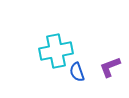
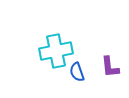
purple L-shape: rotated 75 degrees counterclockwise
